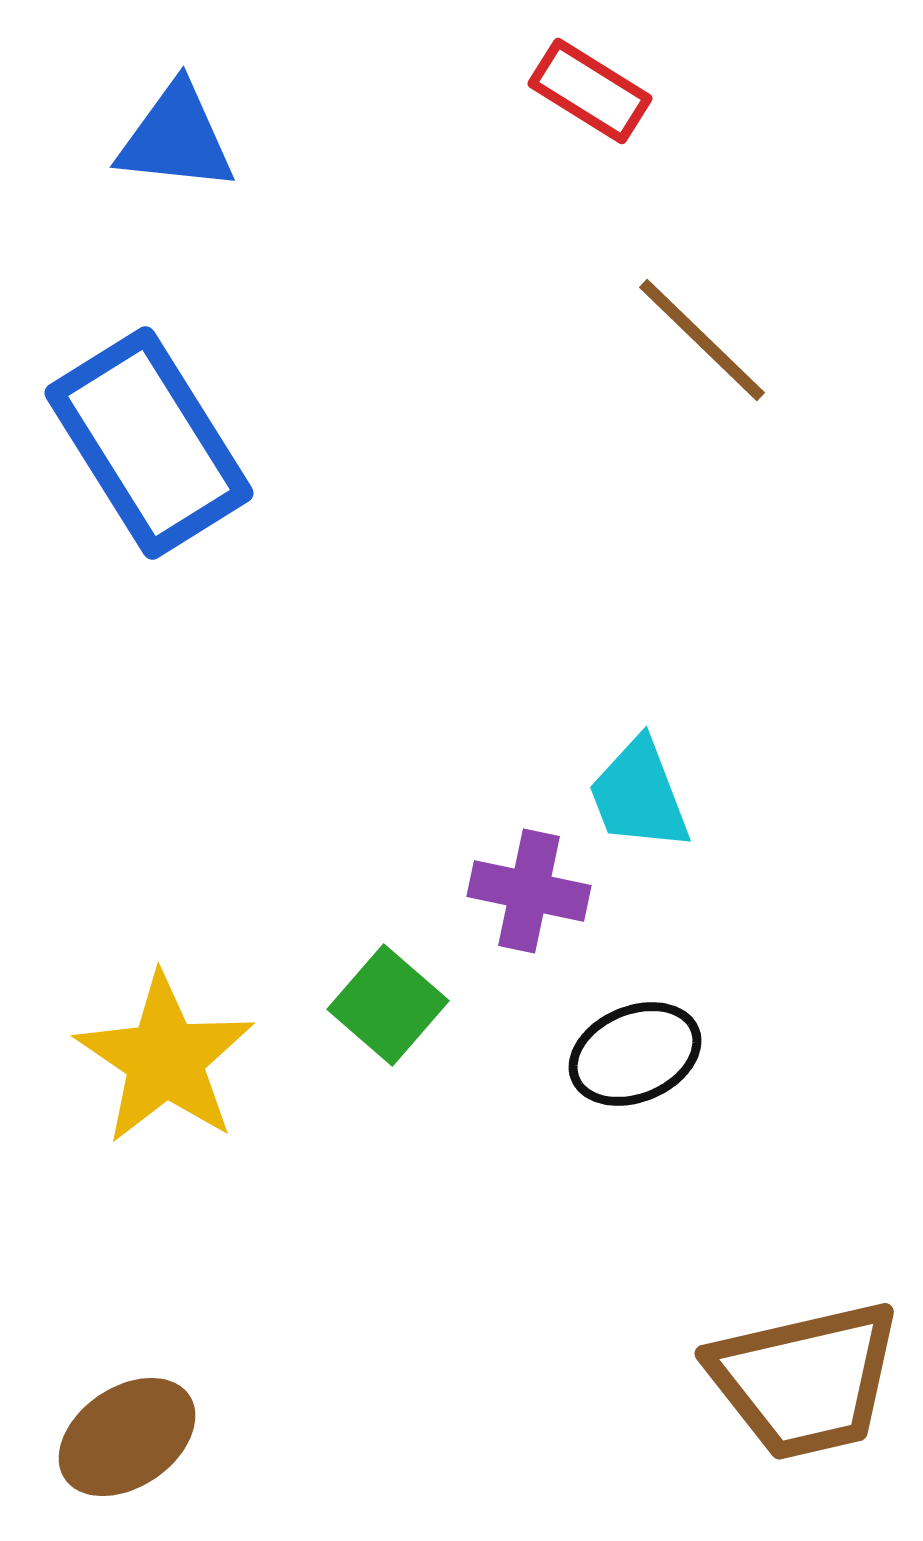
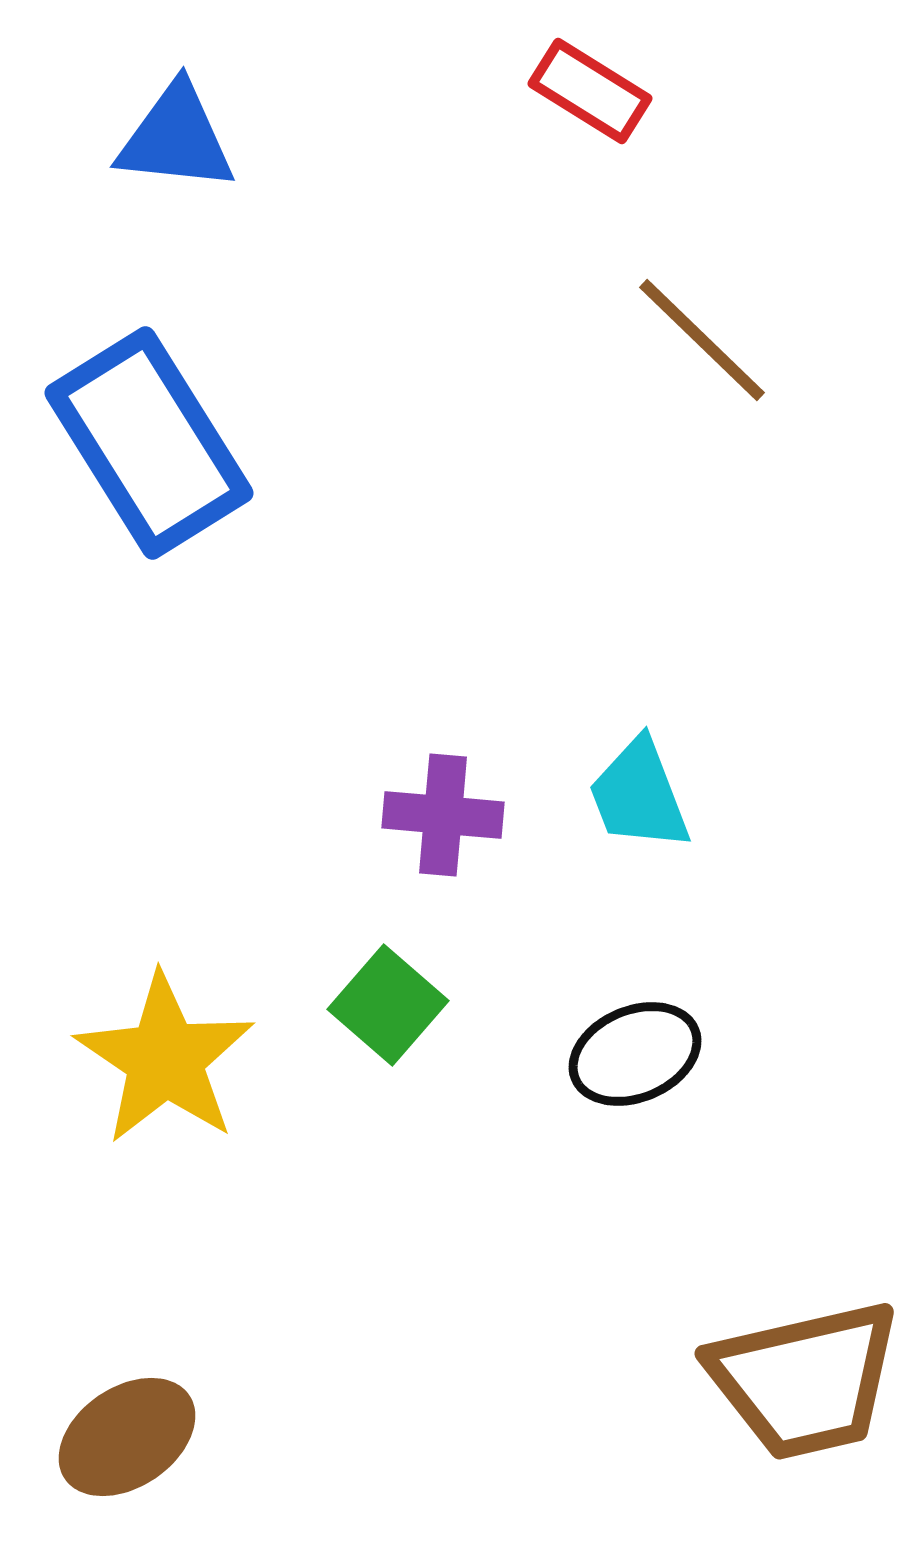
purple cross: moved 86 px left, 76 px up; rotated 7 degrees counterclockwise
